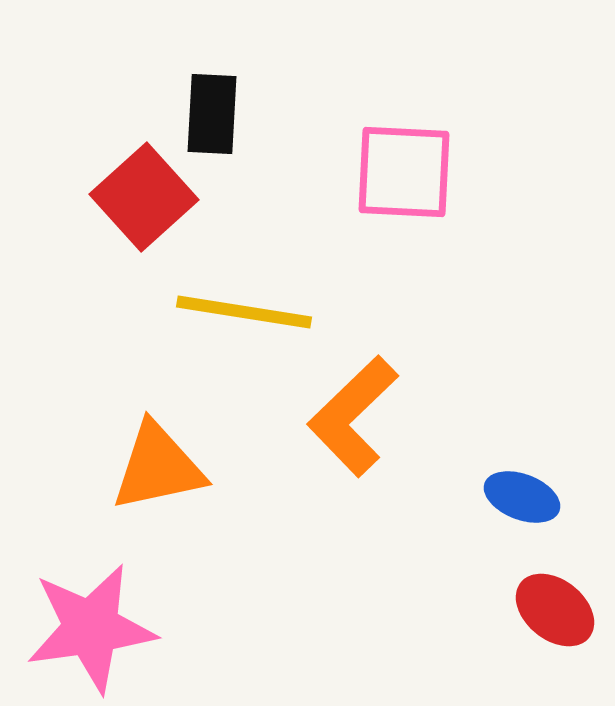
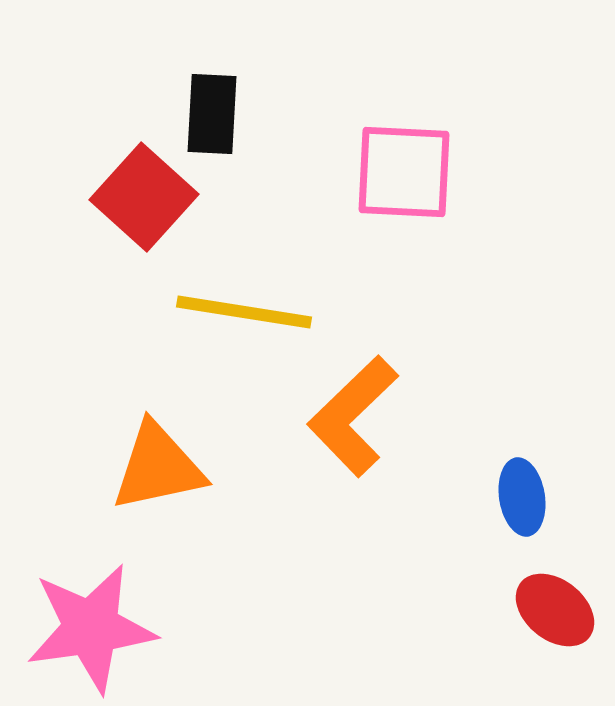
red square: rotated 6 degrees counterclockwise
blue ellipse: rotated 60 degrees clockwise
